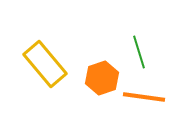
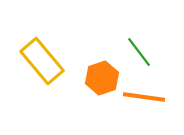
green line: rotated 20 degrees counterclockwise
yellow rectangle: moved 3 px left, 3 px up
